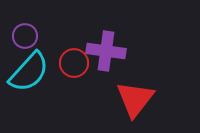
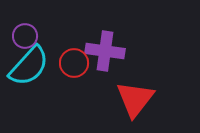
purple cross: moved 1 px left
cyan semicircle: moved 6 px up
